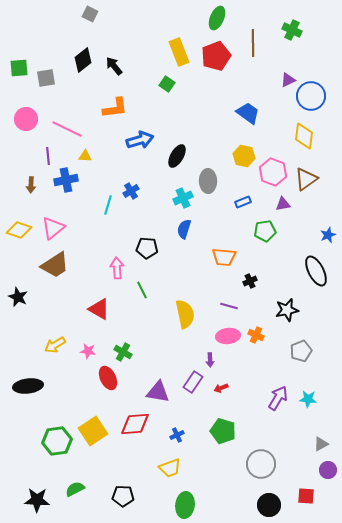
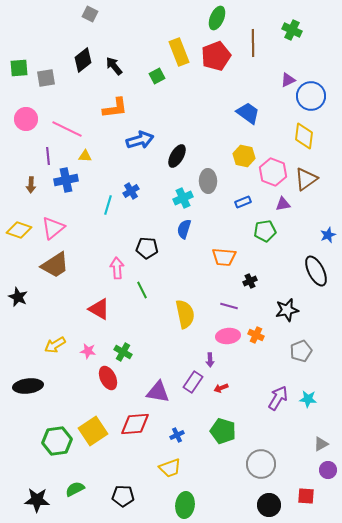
green square at (167, 84): moved 10 px left, 8 px up; rotated 28 degrees clockwise
